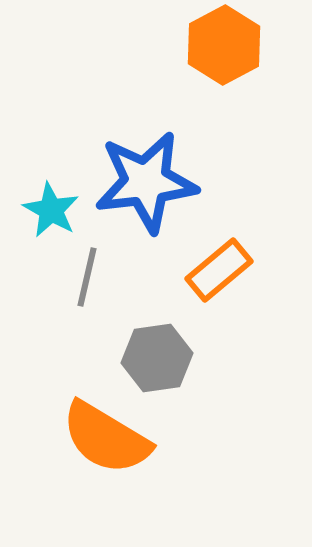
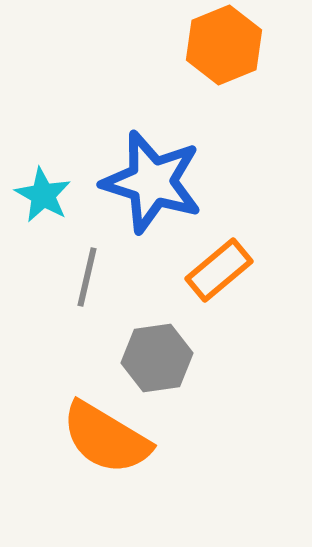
orange hexagon: rotated 6 degrees clockwise
blue star: moved 6 px right; rotated 24 degrees clockwise
cyan star: moved 8 px left, 15 px up
